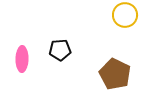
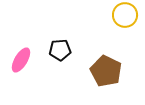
pink ellipse: moved 1 px left, 1 px down; rotated 30 degrees clockwise
brown pentagon: moved 9 px left, 3 px up
